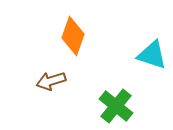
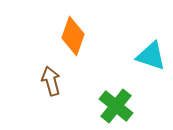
cyan triangle: moved 1 px left, 1 px down
brown arrow: rotated 92 degrees clockwise
